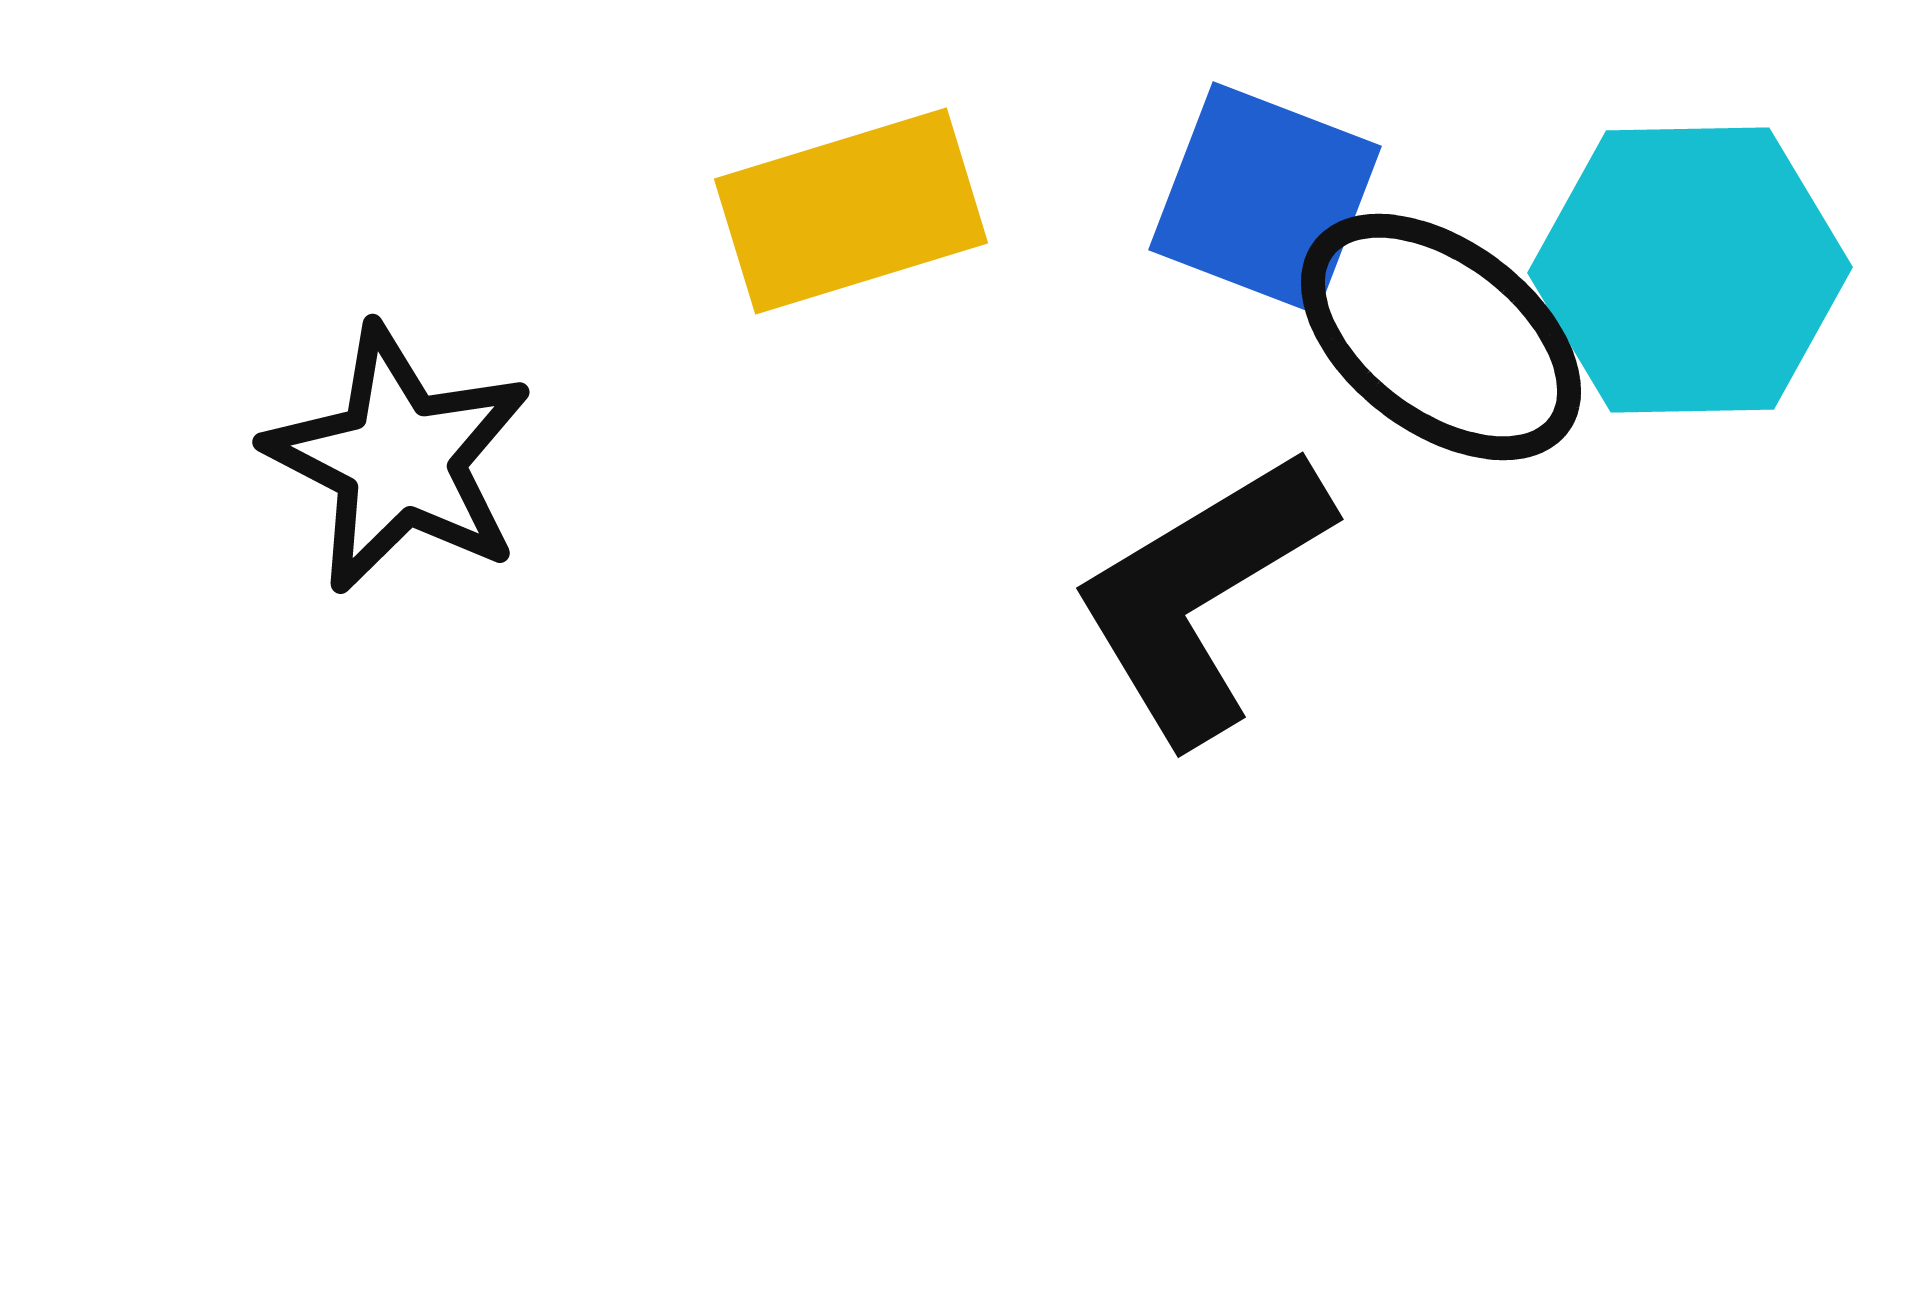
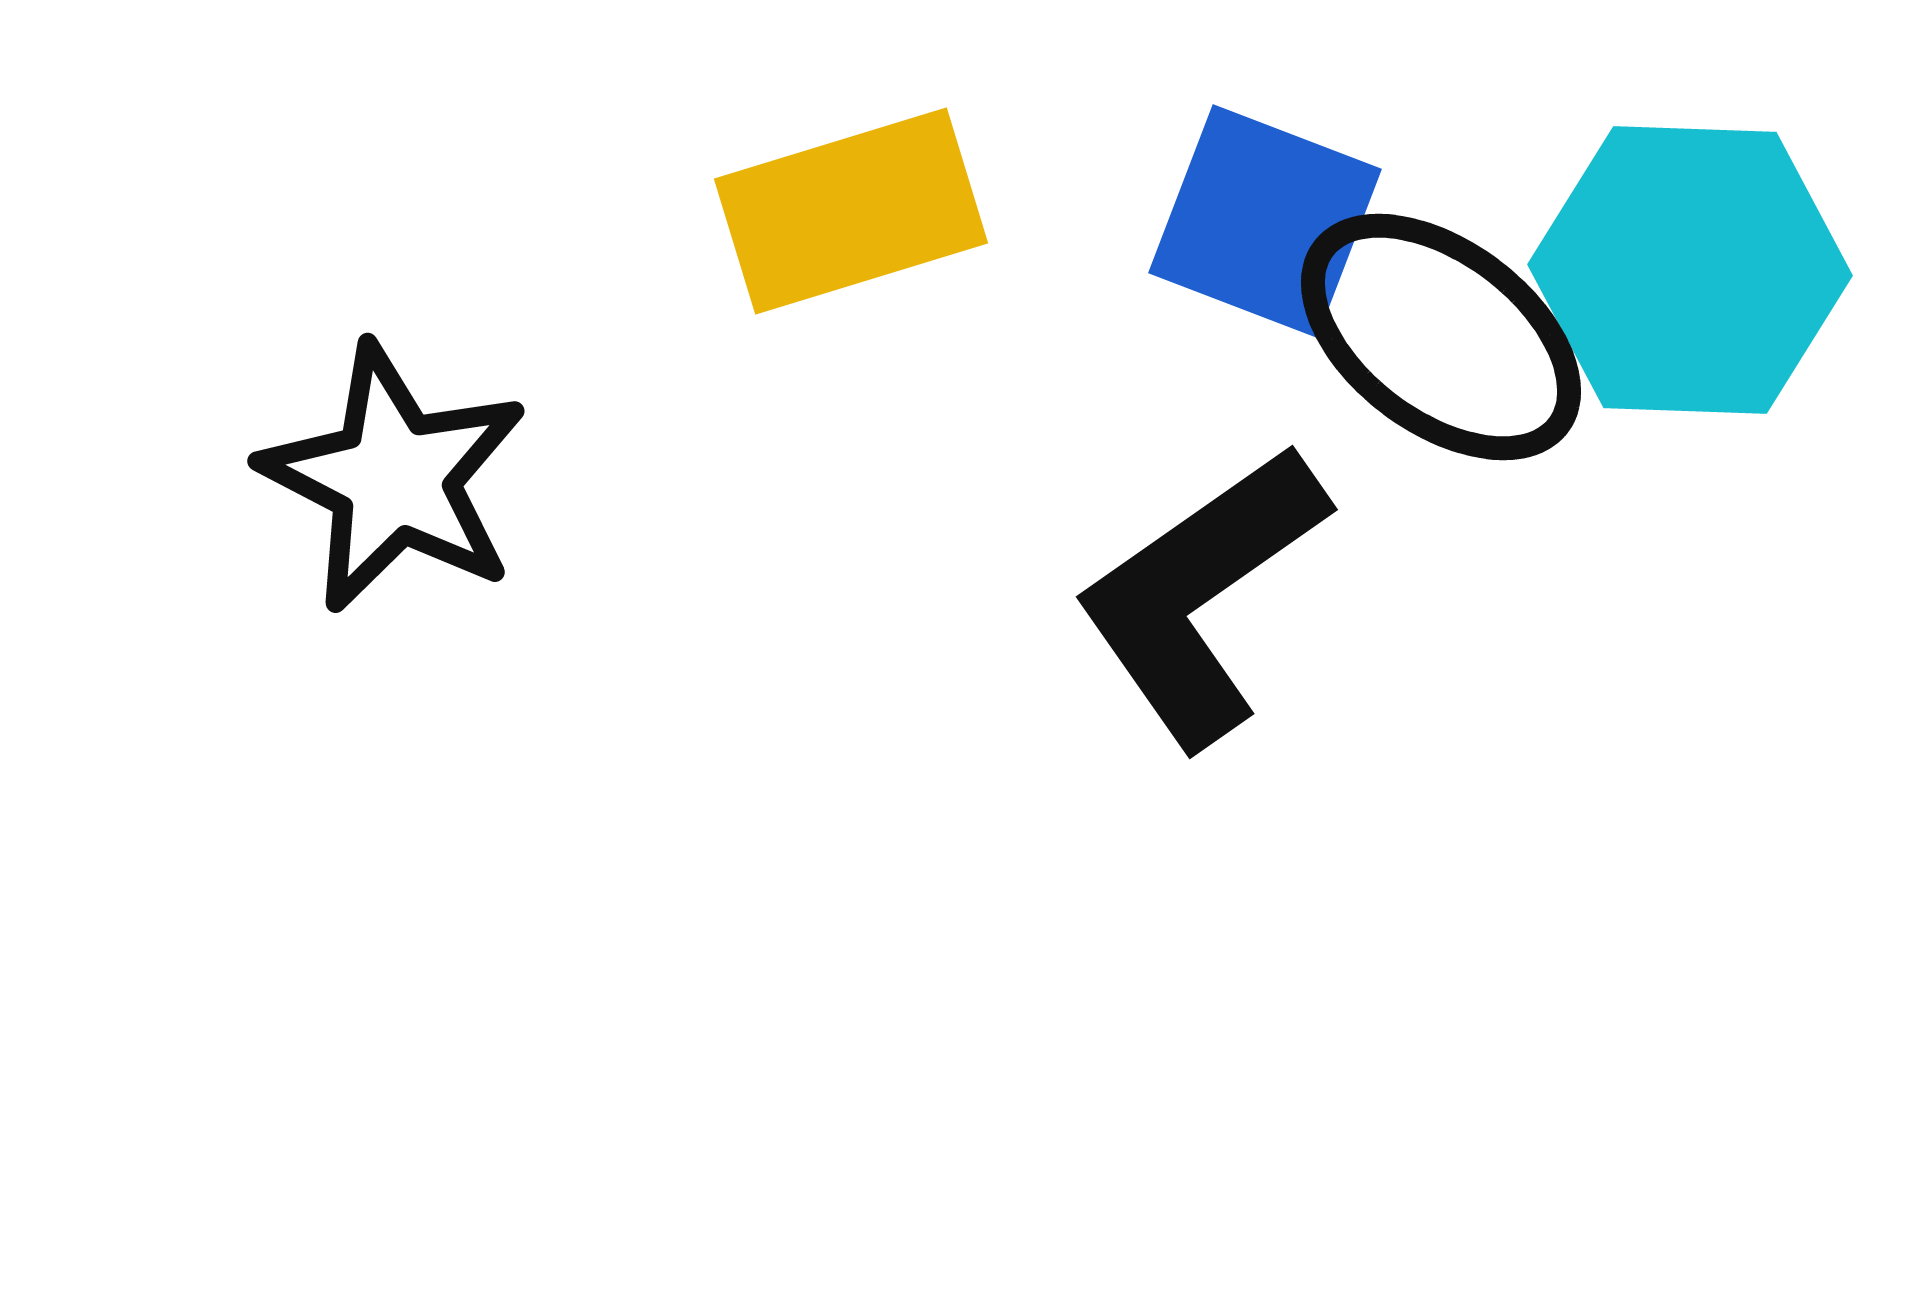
blue square: moved 23 px down
cyan hexagon: rotated 3 degrees clockwise
black star: moved 5 px left, 19 px down
black L-shape: rotated 4 degrees counterclockwise
